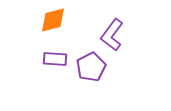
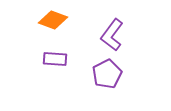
orange diamond: rotated 36 degrees clockwise
purple pentagon: moved 16 px right, 7 px down
